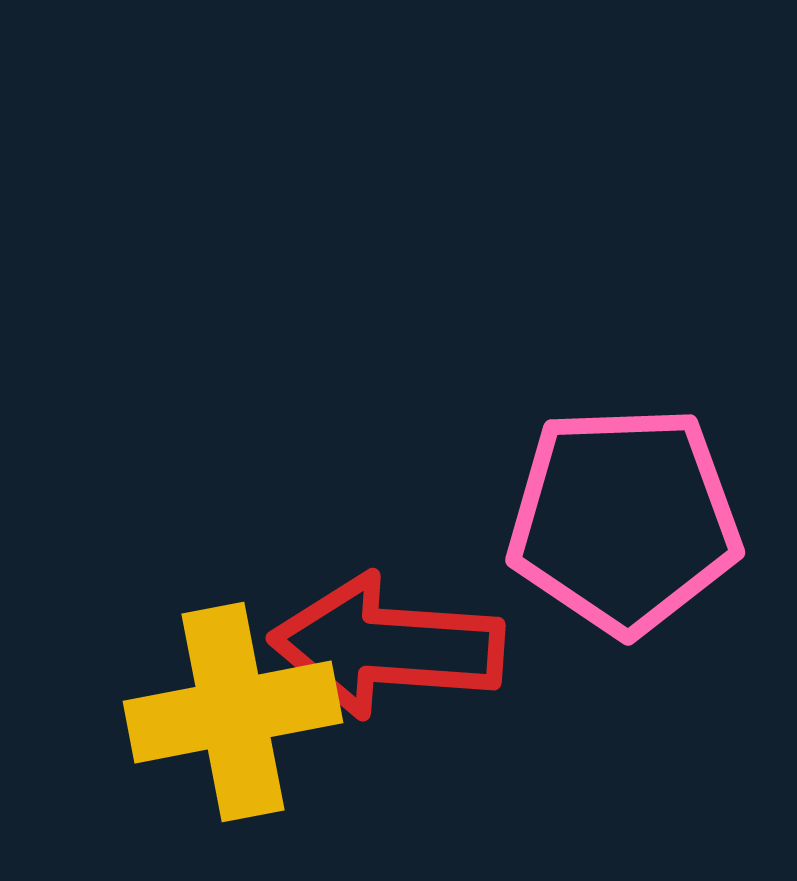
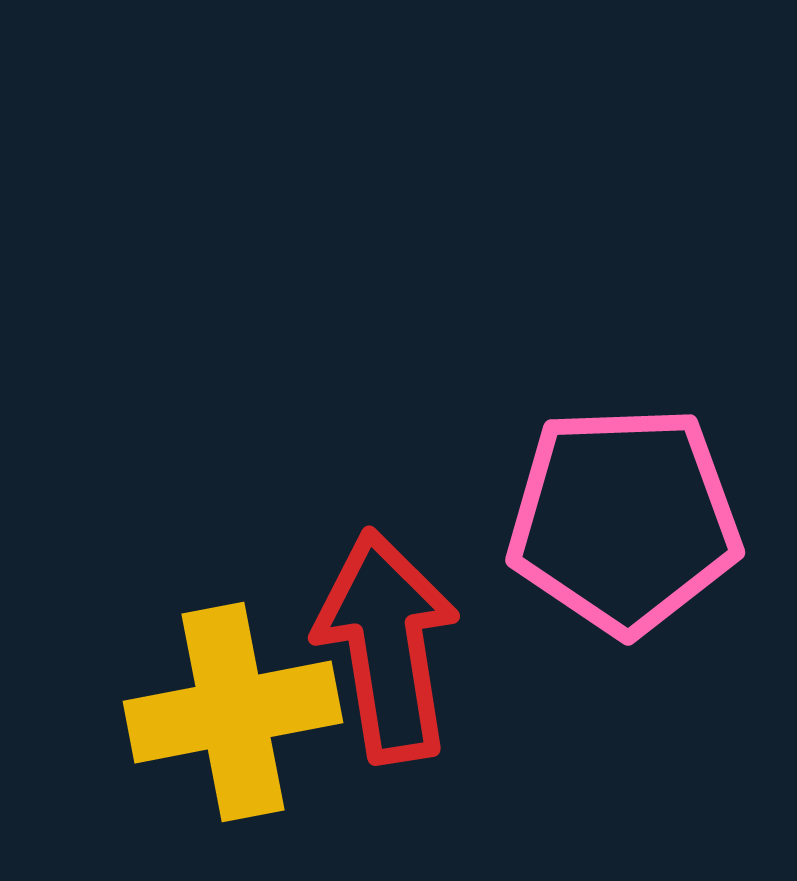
red arrow: rotated 77 degrees clockwise
